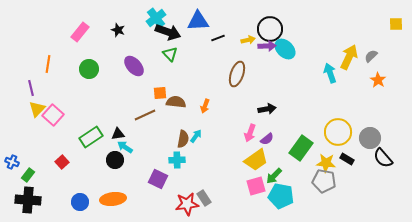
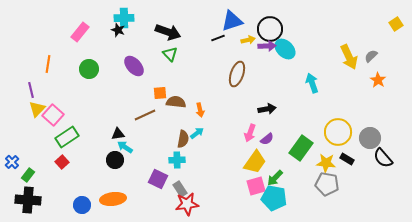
cyan cross at (156, 18): moved 32 px left; rotated 36 degrees clockwise
blue triangle at (198, 21): moved 34 px right; rotated 15 degrees counterclockwise
yellow square at (396, 24): rotated 32 degrees counterclockwise
yellow arrow at (349, 57): rotated 130 degrees clockwise
cyan arrow at (330, 73): moved 18 px left, 10 px down
purple line at (31, 88): moved 2 px down
orange arrow at (205, 106): moved 5 px left, 4 px down; rotated 32 degrees counterclockwise
cyan arrow at (196, 136): moved 1 px right, 3 px up; rotated 16 degrees clockwise
green rectangle at (91, 137): moved 24 px left
yellow trapezoid at (256, 160): moved 1 px left, 2 px down; rotated 20 degrees counterclockwise
blue cross at (12, 162): rotated 24 degrees clockwise
green arrow at (274, 176): moved 1 px right, 2 px down
gray pentagon at (324, 181): moved 3 px right, 3 px down
cyan pentagon at (281, 196): moved 7 px left, 2 px down
gray rectangle at (204, 198): moved 24 px left, 9 px up
blue circle at (80, 202): moved 2 px right, 3 px down
